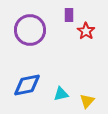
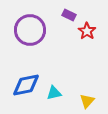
purple rectangle: rotated 64 degrees counterclockwise
red star: moved 1 px right
blue diamond: moved 1 px left
cyan triangle: moved 7 px left, 1 px up
